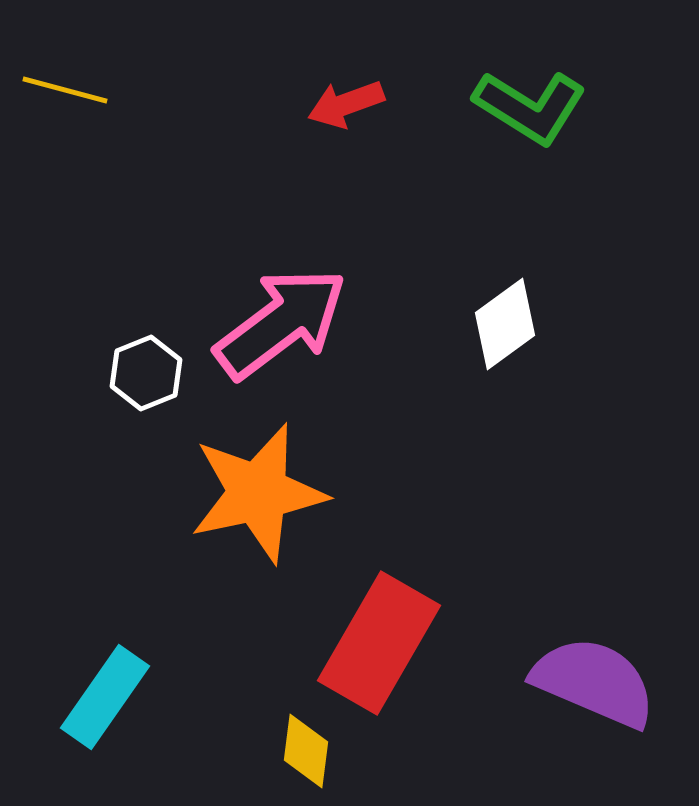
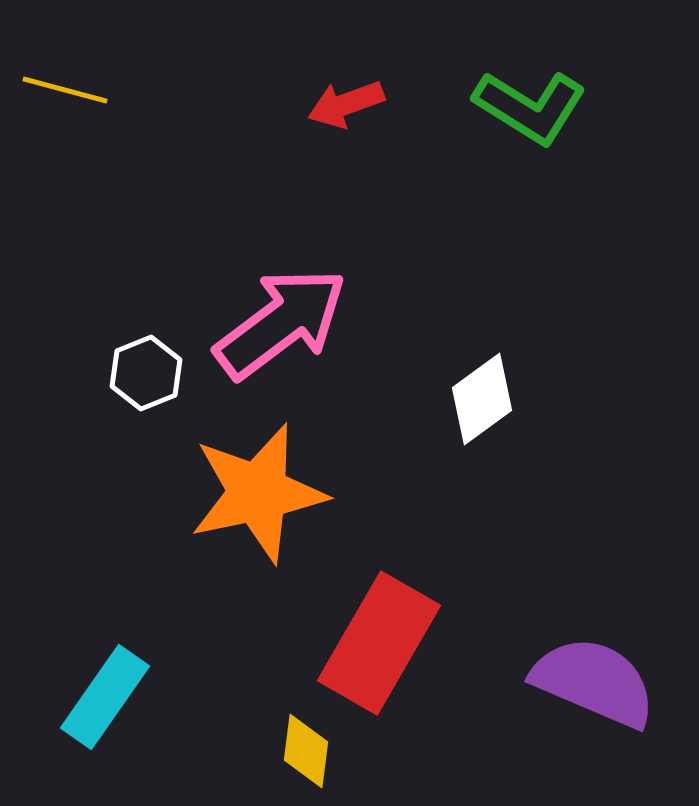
white diamond: moved 23 px left, 75 px down
